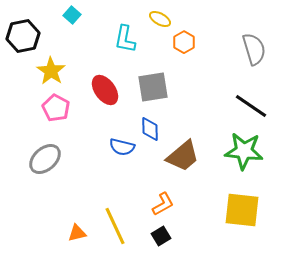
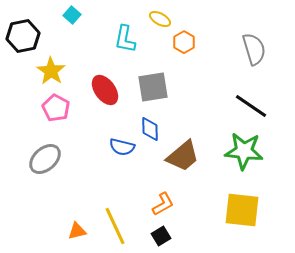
orange triangle: moved 2 px up
